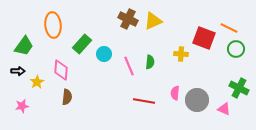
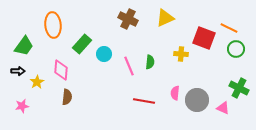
yellow triangle: moved 12 px right, 3 px up
pink triangle: moved 1 px left, 1 px up
